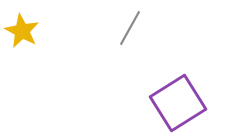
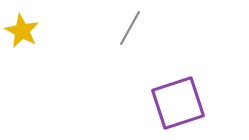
purple square: rotated 14 degrees clockwise
